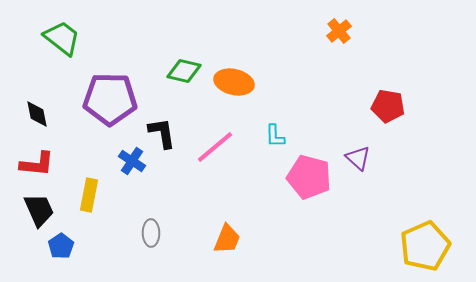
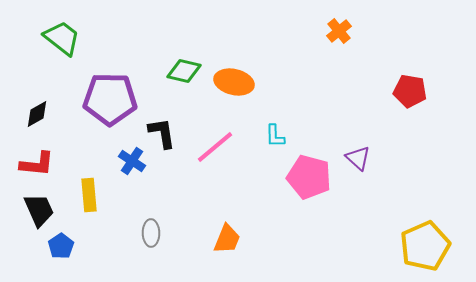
red pentagon: moved 22 px right, 15 px up
black diamond: rotated 72 degrees clockwise
yellow rectangle: rotated 16 degrees counterclockwise
